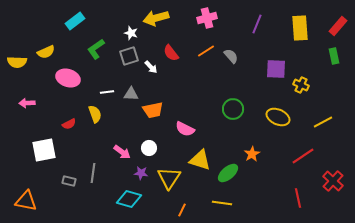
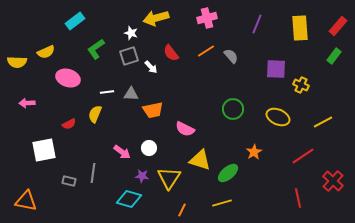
green rectangle at (334, 56): rotated 49 degrees clockwise
yellow semicircle at (95, 114): rotated 138 degrees counterclockwise
orange star at (252, 154): moved 2 px right, 2 px up
purple star at (141, 173): moved 1 px right, 3 px down
yellow line at (222, 203): rotated 24 degrees counterclockwise
